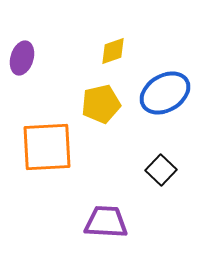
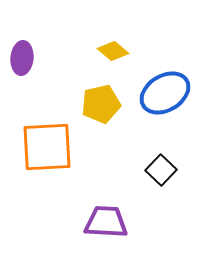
yellow diamond: rotated 60 degrees clockwise
purple ellipse: rotated 12 degrees counterclockwise
